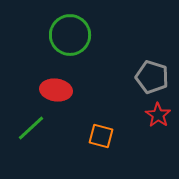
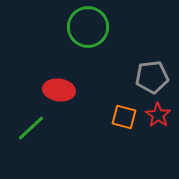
green circle: moved 18 px right, 8 px up
gray pentagon: rotated 24 degrees counterclockwise
red ellipse: moved 3 px right
orange square: moved 23 px right, 19 px up
